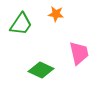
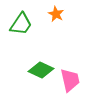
orange star: rotated 21 degrees clockwise
pink trapezoid: moved 9 px left, 27 px down
